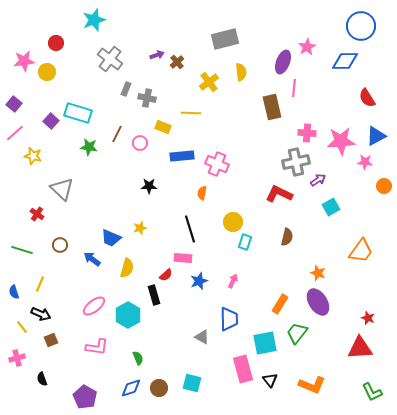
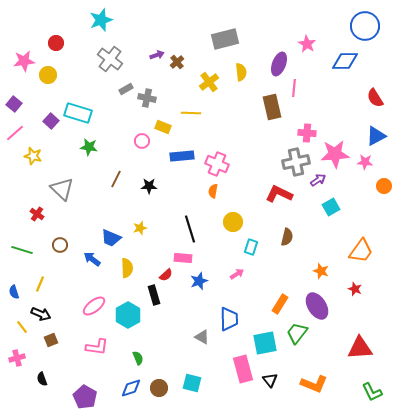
cyan star at (94, 20): moved 7 px right
blue circle at (361, 26): moved 4 px right
pink star at (307, 47): moved 3 px up; rotated 12 degrees counterclockwise
purple ellipse at (283, 62): moved 4 px left, 2 px down
yellow circle at (47, 72): moved 1 px right, 3 px down
gray rectangle at (126, 89): rotated 40 degrees clockwise
red semicircle at (367, 98): moved 8 px right
brown line at (117, 134): moved 1 px left, 45 px down
pink star at (341, 141): moved 6 px left, 13 px down
pink circle at (140, 143): moved 2 px right, 2 px up
orange semicircle at (202, 193): moved 11 px right, 2 px up
cyan rectangle at (245, 242): moved 6 px right, 5 px down
yellow semicircle at (127, 268): rotated 18 degrees counterclockwise
orange star at (318, 273): moved 3 px right, 2 px up
pink arrow at (233, 281): moved 4 px right, 7 px up; rotated 32 degrees clockwise
purple ellipse at (318, 302): moved 1 px left, 4 px down
red star at (368, 318): moved 13 px left, 29 px up
orange L-shape at (312, 385): moved 2 px right, 1 px up
